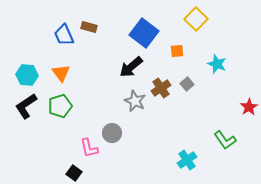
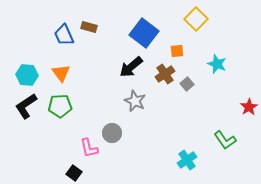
brown cross: moved 4 px right, 14 px up
green pentagon: rotated 15 degrees clockwise
